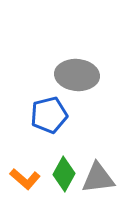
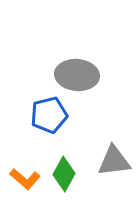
gray triangle: moved 16 px right, 17 px up
